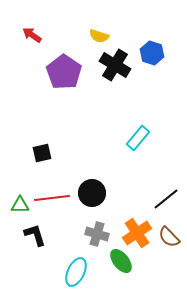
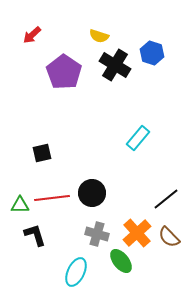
red arrow: rotated 78 degrees counterclockwise
orange cross: rotated 8 degrees counterclockwise
